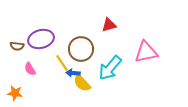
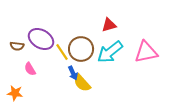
purple ellipse: rotated 45 degrees clockwise
yellow line: moved 11 px up
cyan arrow: moved 16 px up; rotated 12 degrees clockwise
blue arrow: rotated 120 degrees counterclockwise
